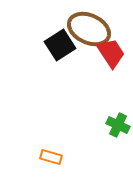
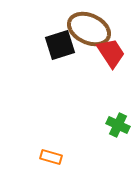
black square: rotated 16 degrees clockwise
